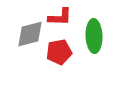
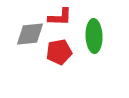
gray diamond: rotated 8 degrees clockwise
